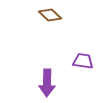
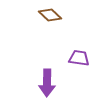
purple trapezoid: moved 4 px left, 3 px up
